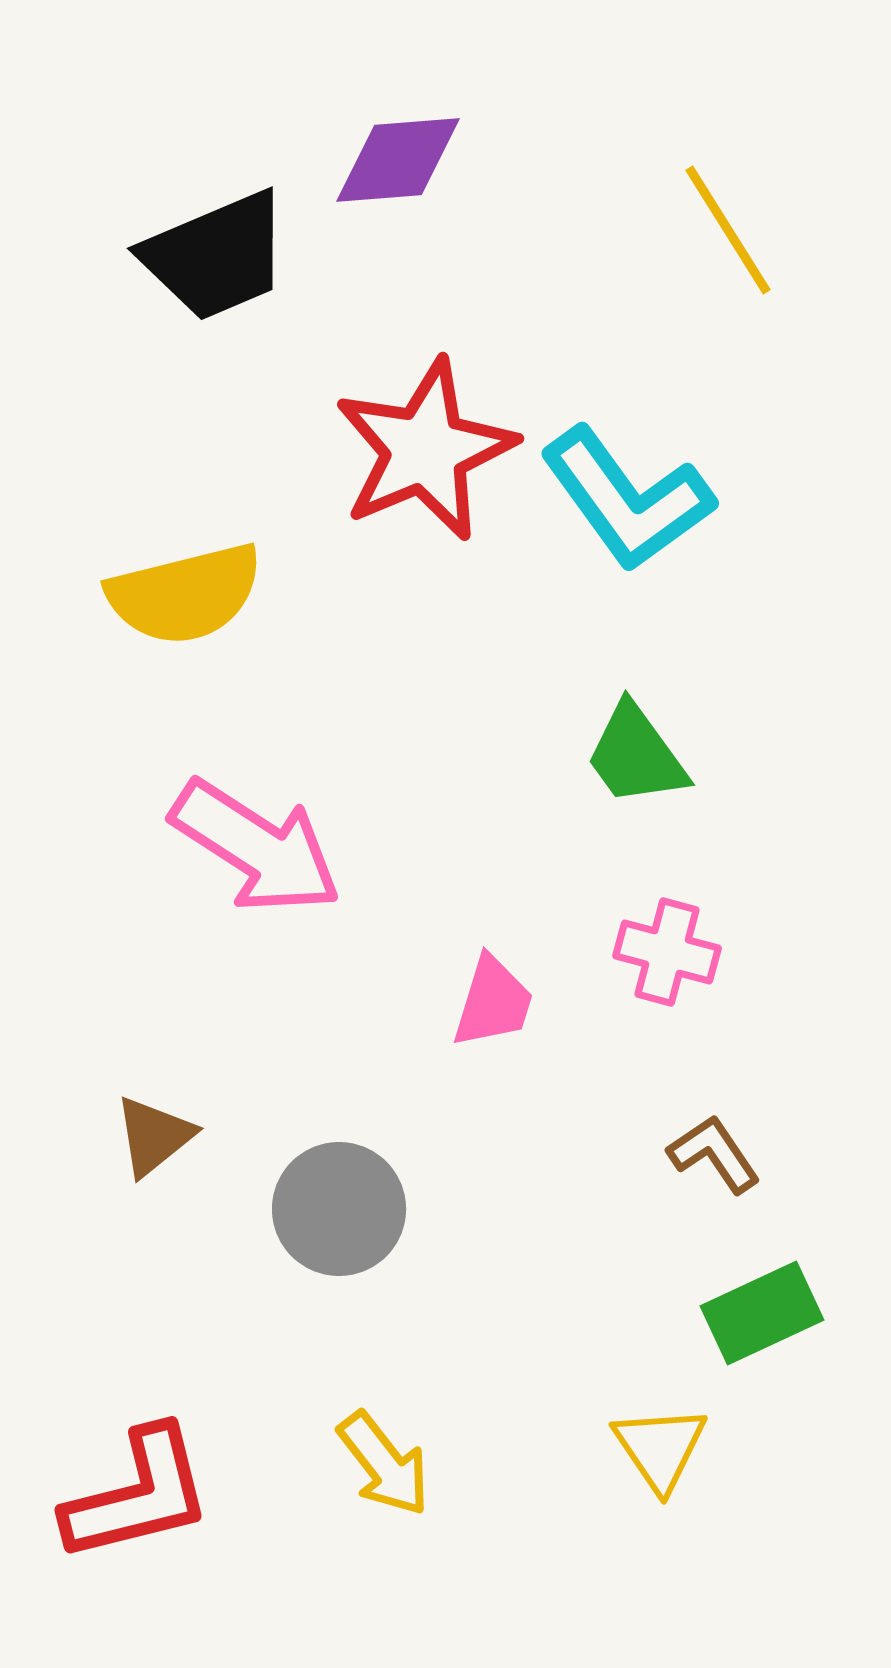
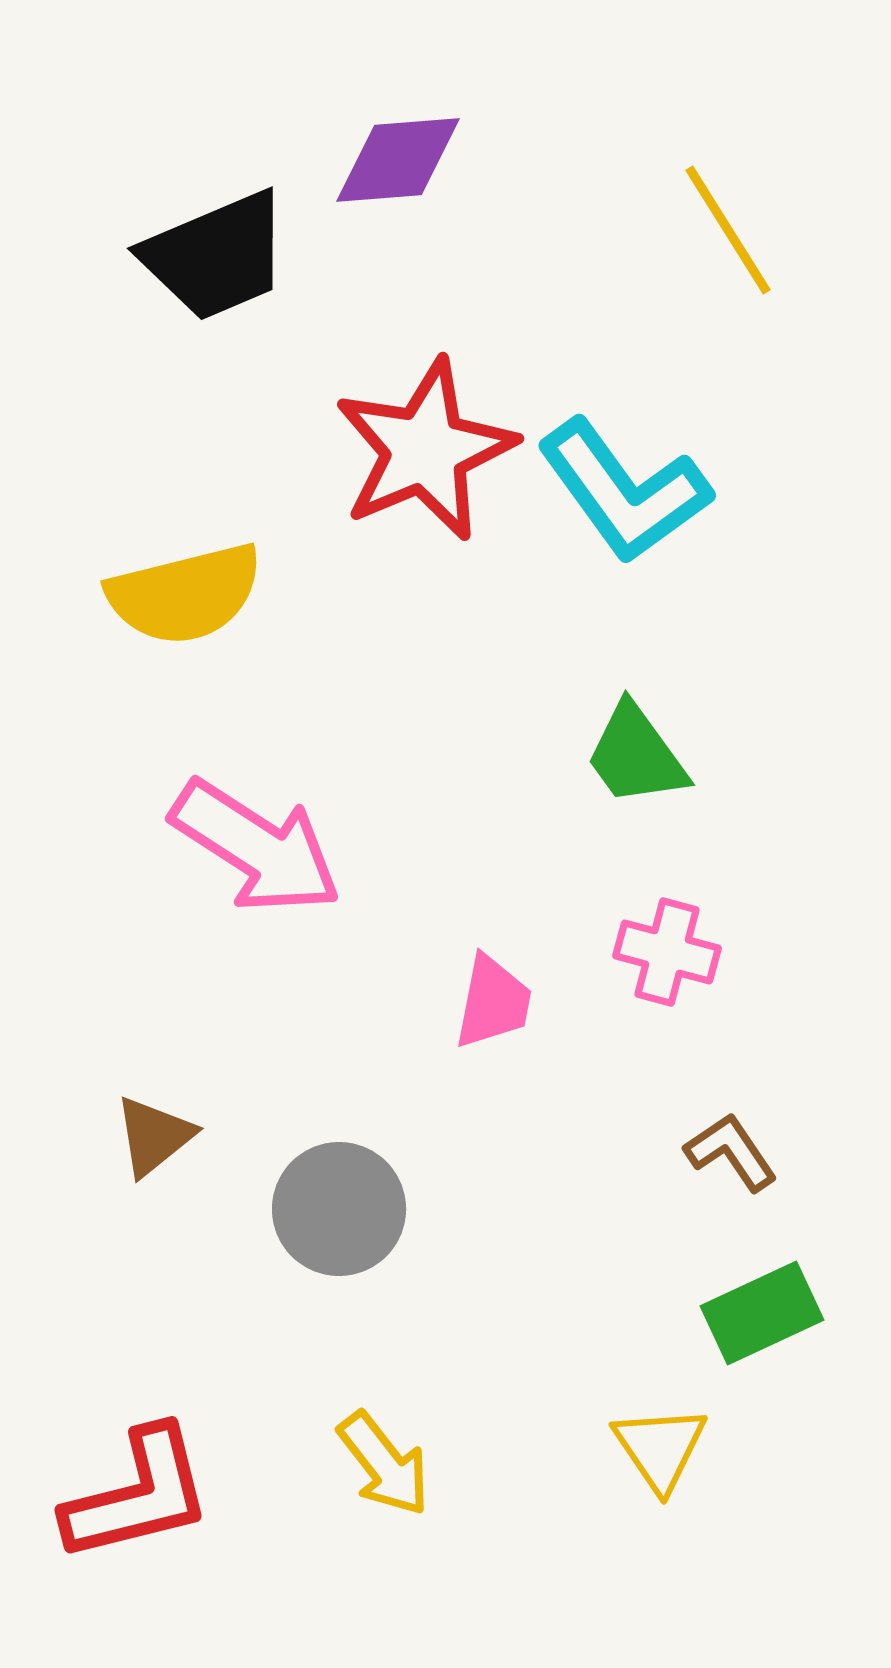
cyan L-shape: moved 3 px left, 8 px up
pink trapezoid: rotated 6 degrees counterclockwise
brown L-shape: moved 17 px right, 2 px up
